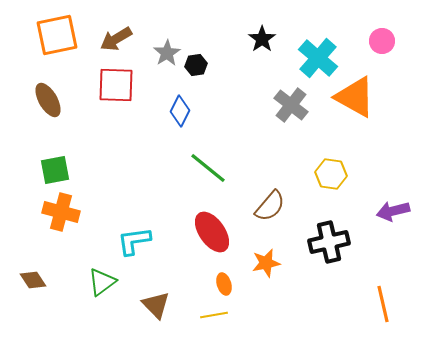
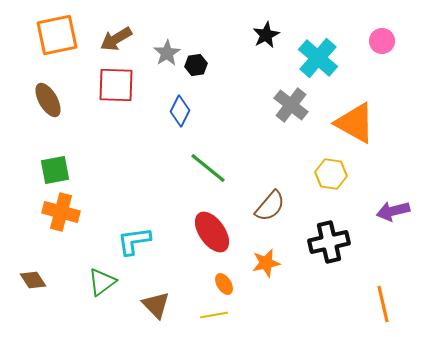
black star: moved 4 px right, 4 px up; rotated 8 degrees clockwise
orange triangle: moved 26 px down
orange ellipse: rotated 15 degrees counterclockwise
